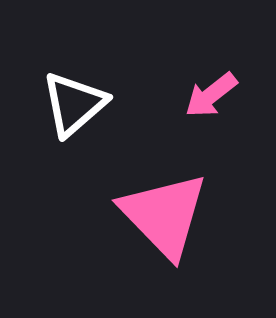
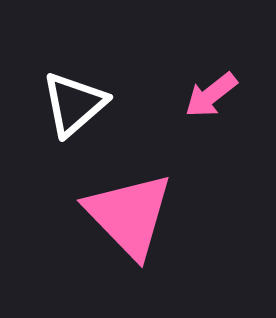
pink triangle: moved 35 px left
